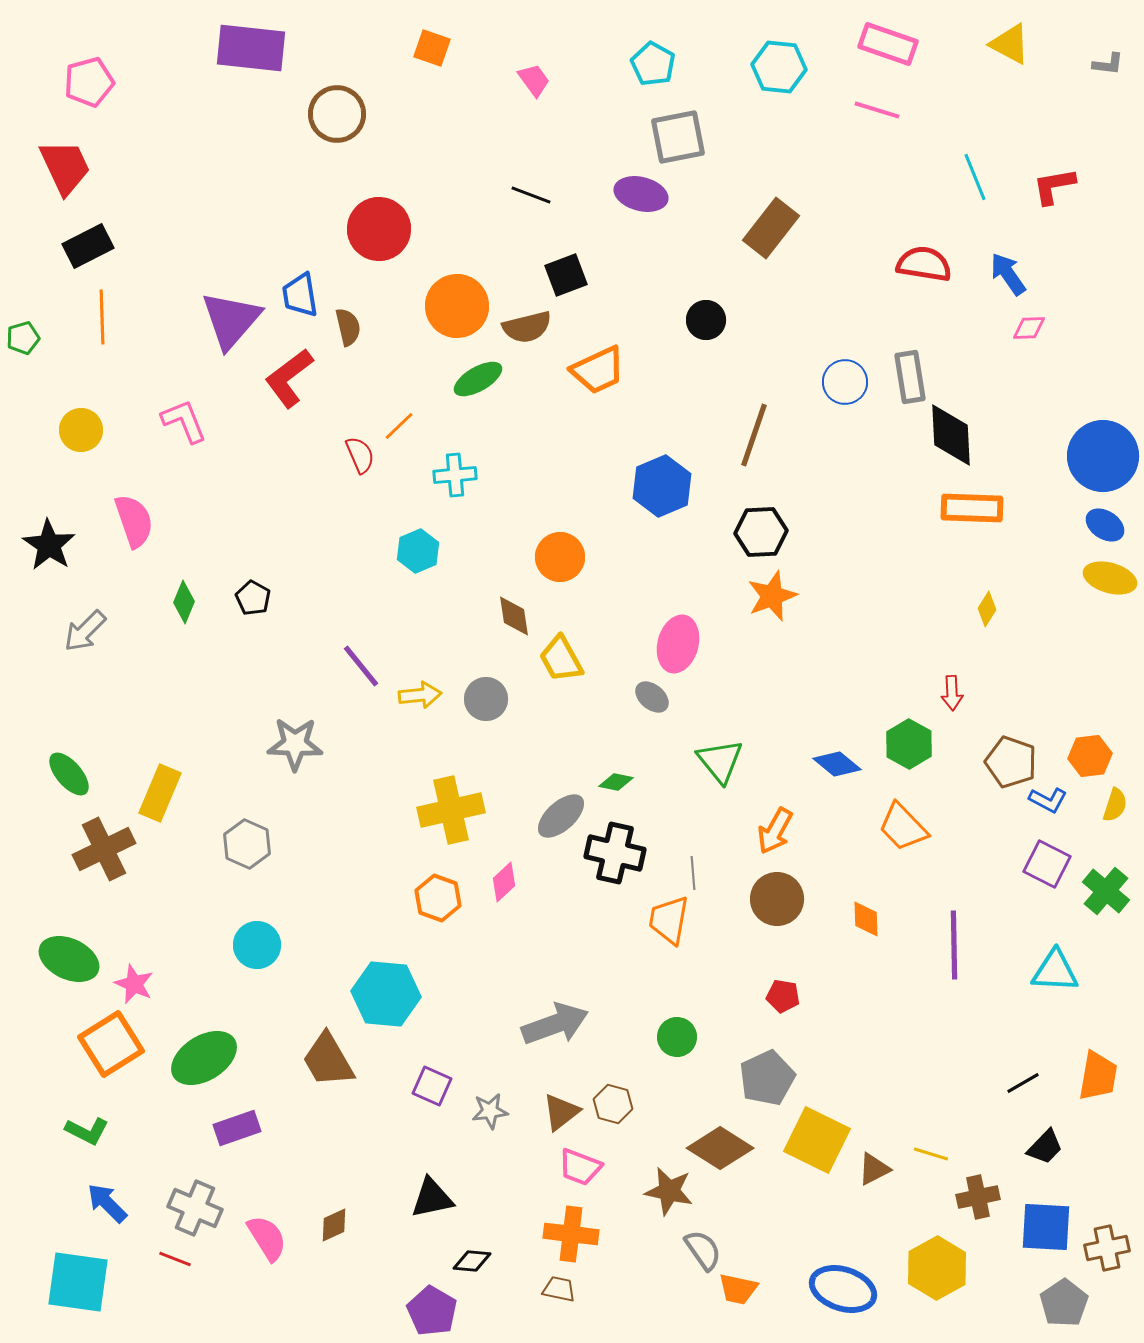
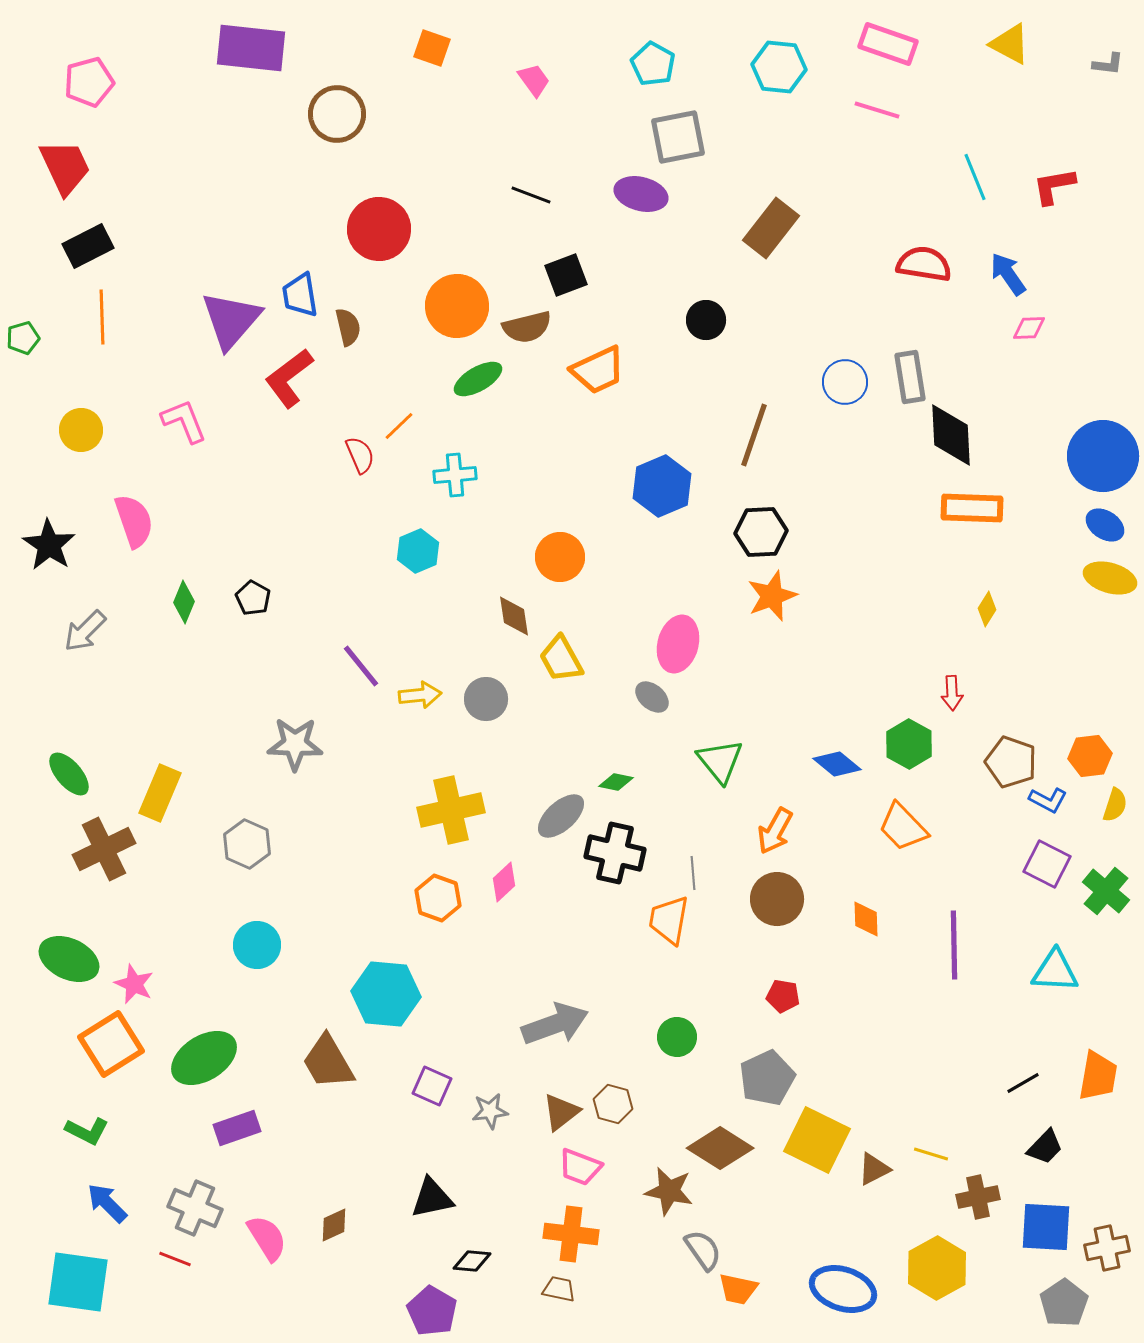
brown trapezoid at (328, 1060): moved 2 px down
